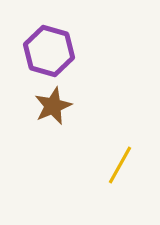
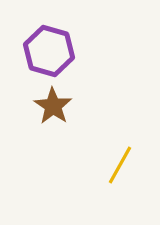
brown star: rotated 15 degrees counterclockwise
